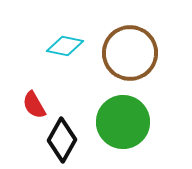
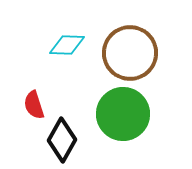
cyan diamond: moved 2 px right, 1 px up; rotated 9 degrees counterclockwise
red semicircle: rotated 12 degrees clockwise
green circle: moved 8 px up
